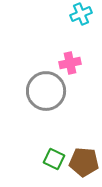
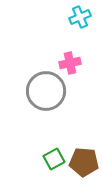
cyan cross: moved 1 px left, 3 px down
green square: rotated 35 degrees clockwise
